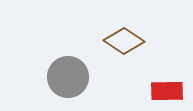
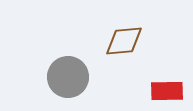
brown diamond: rotated 39 degrees counterclockwise
